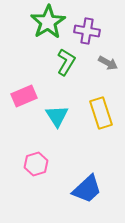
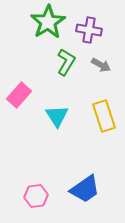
purple cross: moved 2 px right, 1 px up
gray arrow: moved 7 px left, 2 px down
pink rectangle: moved 5 px left, 1 px up; rotated 25 degrees counterclockwise
yellow rectangle: moved 3 px right, 3 px down
pink hexagon: moved 32 px down; rotated 10 degrees clockwise
blue trapezoid: moved 2 px left; rotated 8 degrees clockwise
